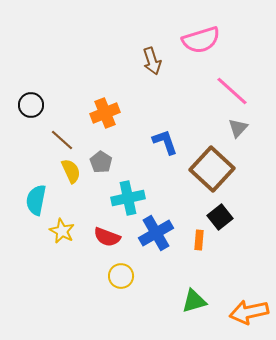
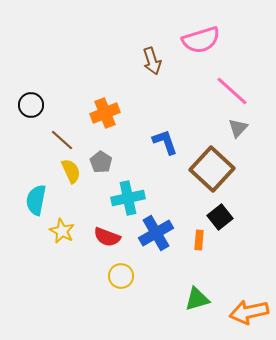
green triangle: moved 3 px right, 2 px up
